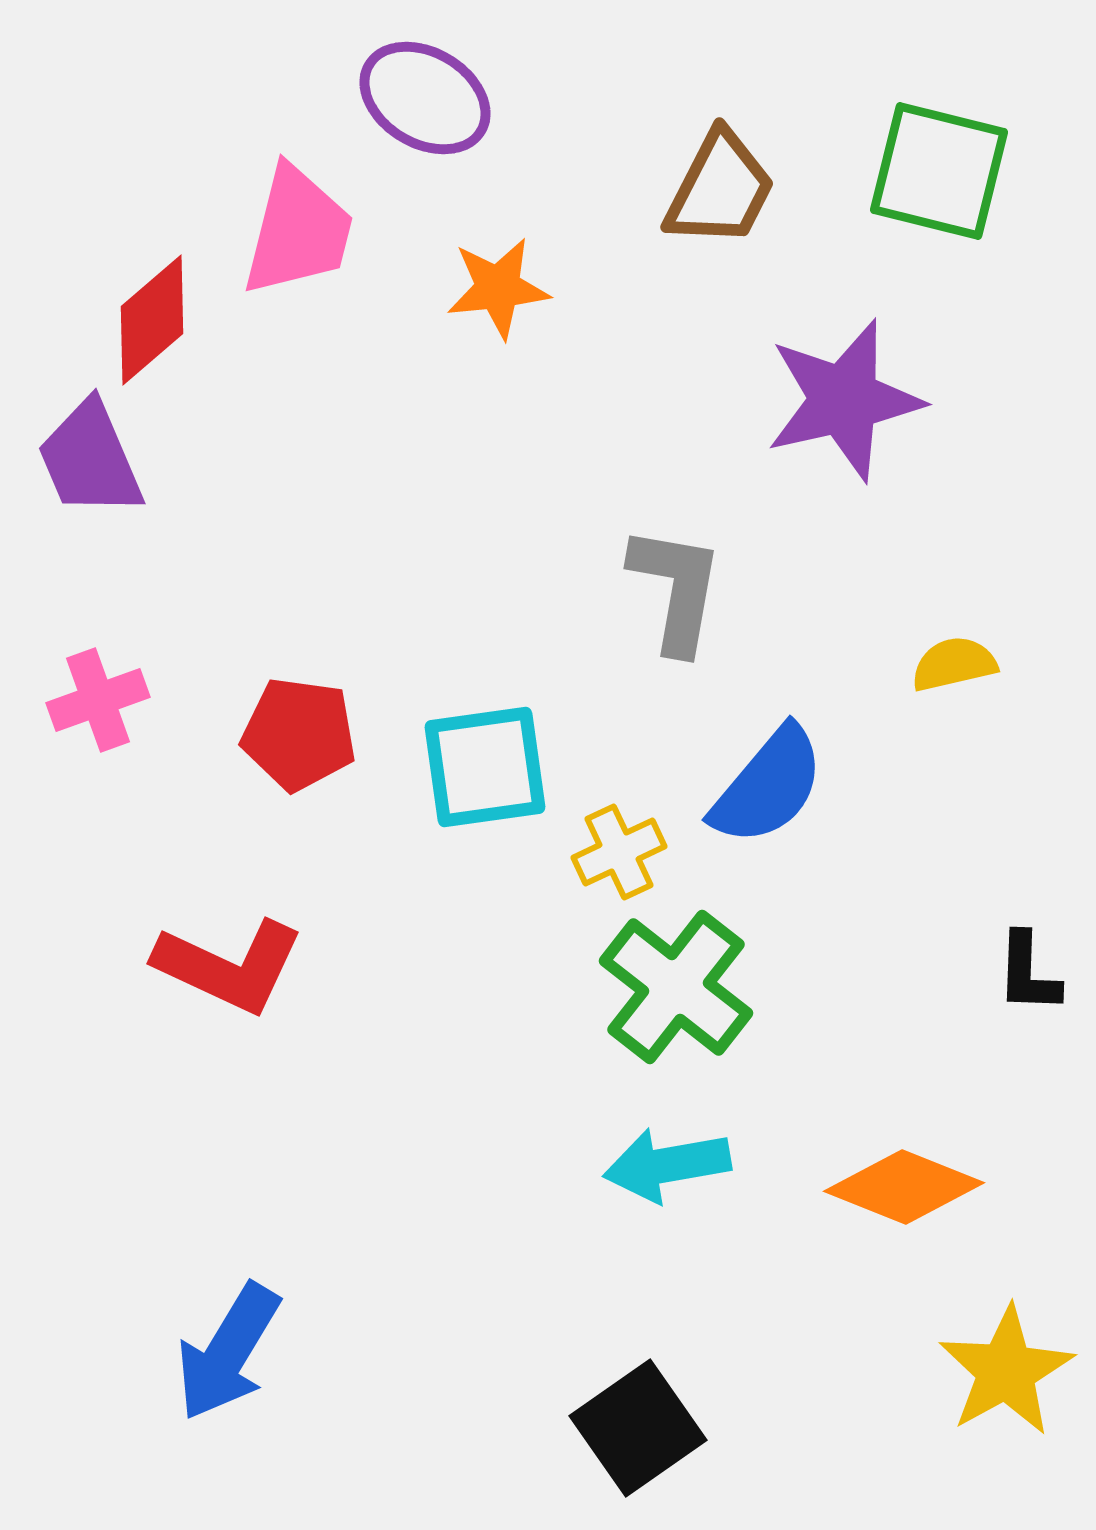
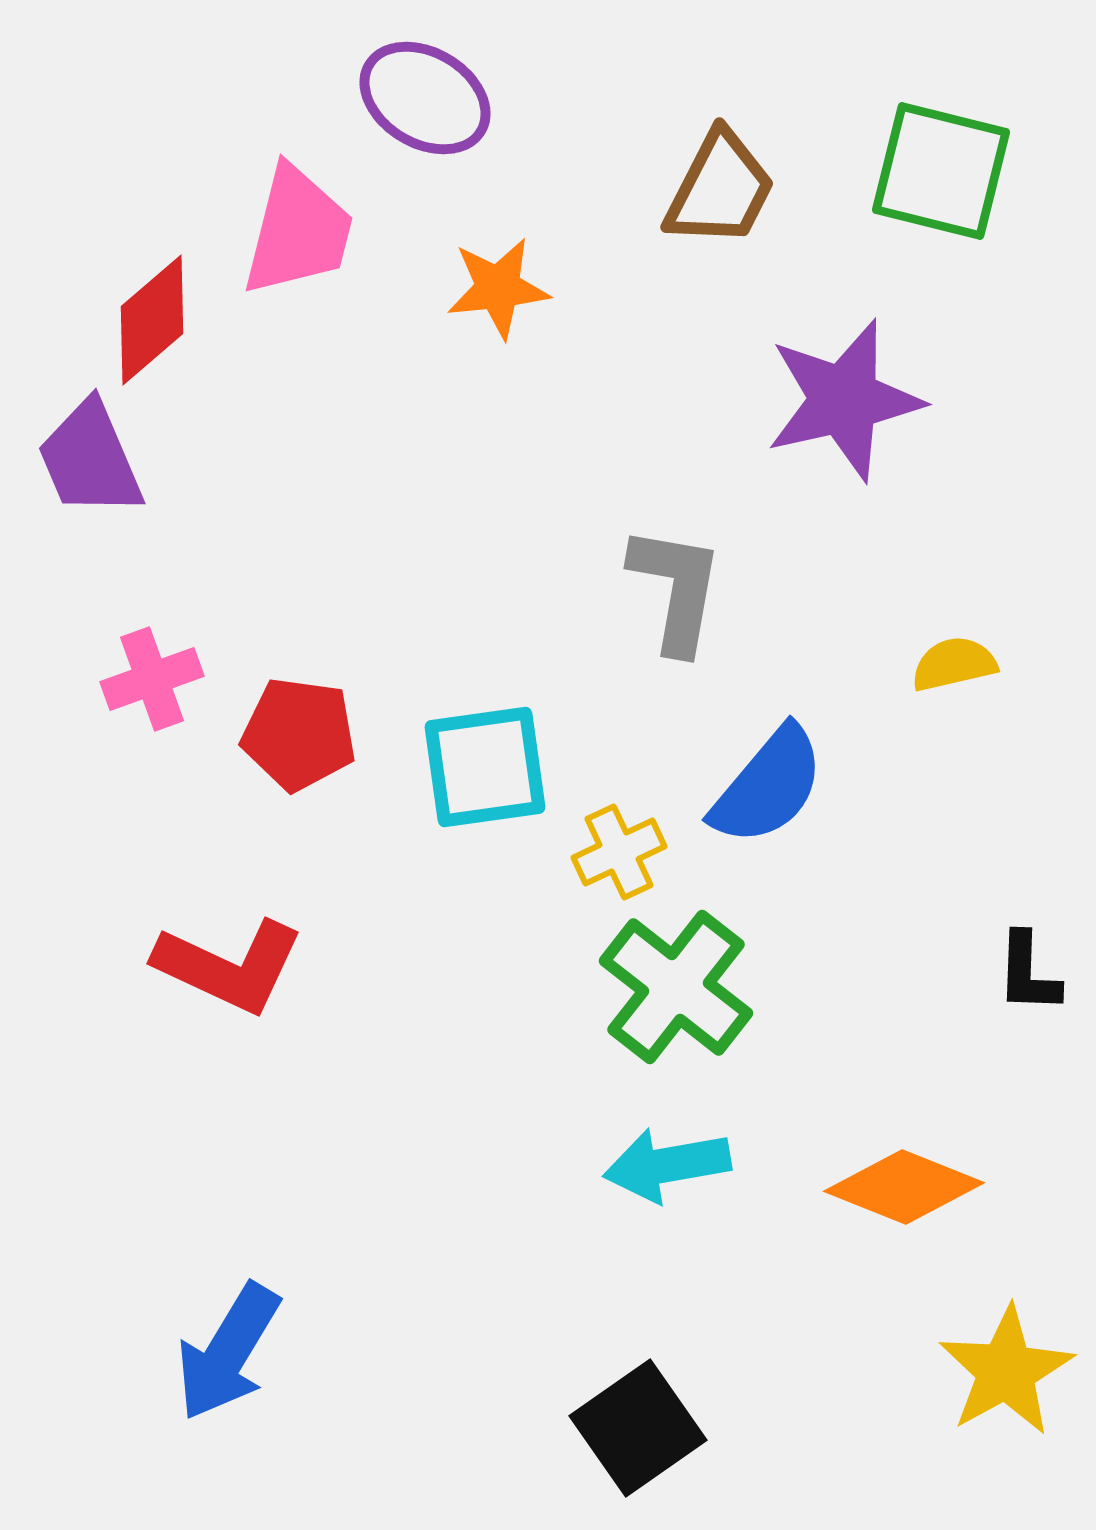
green square: moved 2 px right
pink cross: moved 54 px right, 21 px up
